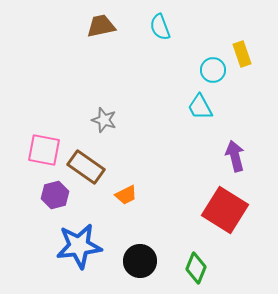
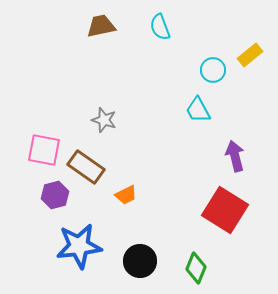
yellow rectangle: moved 8 px right, 1 px down; rotated 70 degrees clockwise
cyan trapezoid: moved 2 px left, 3 px down
